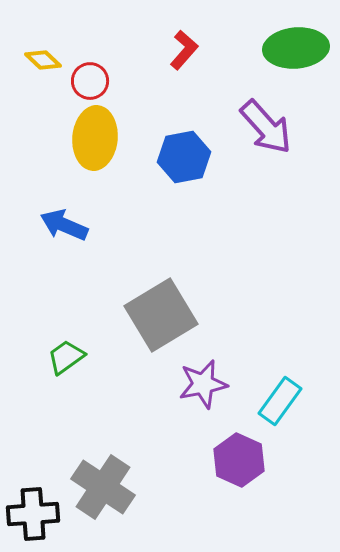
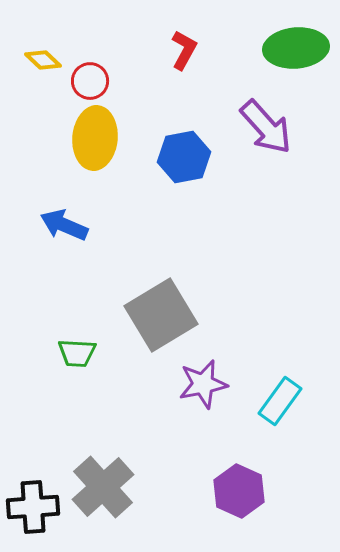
red L-shape: rotated 12 degrees counterclockwise
green trapezoid: moved 11 px right, 4 px up; rotated 141 degrees counterclockwise
purple hexagon: moved 31 px down
gray cross: rotated 14 degrees clockwise
black cross: moved 7 px up
